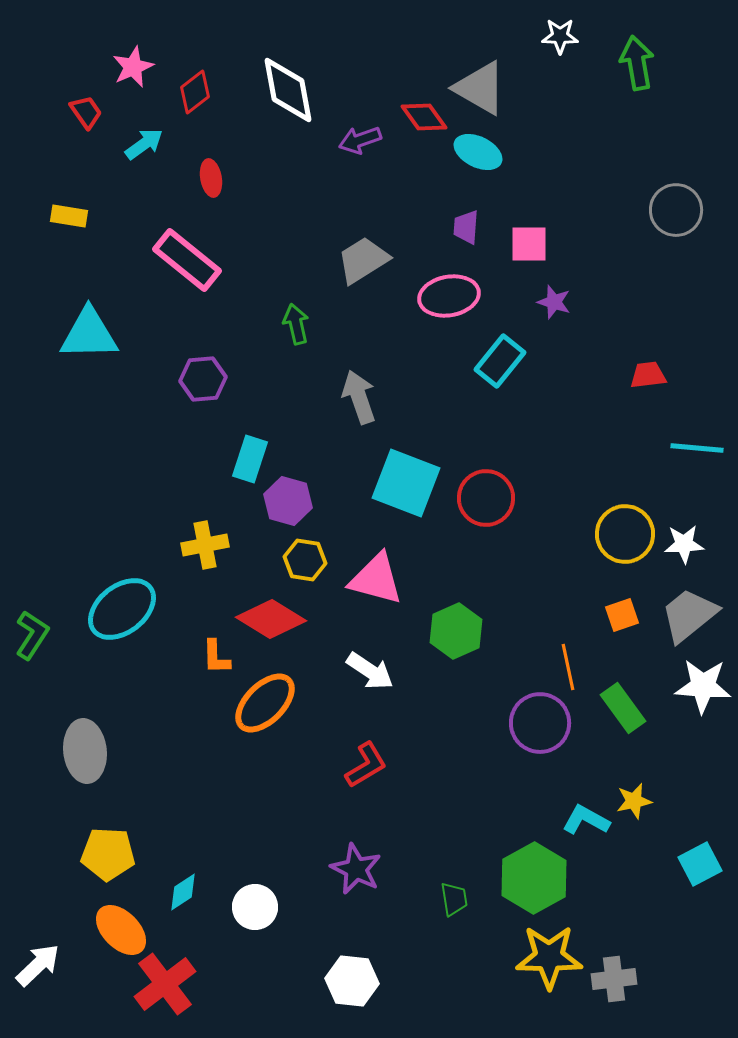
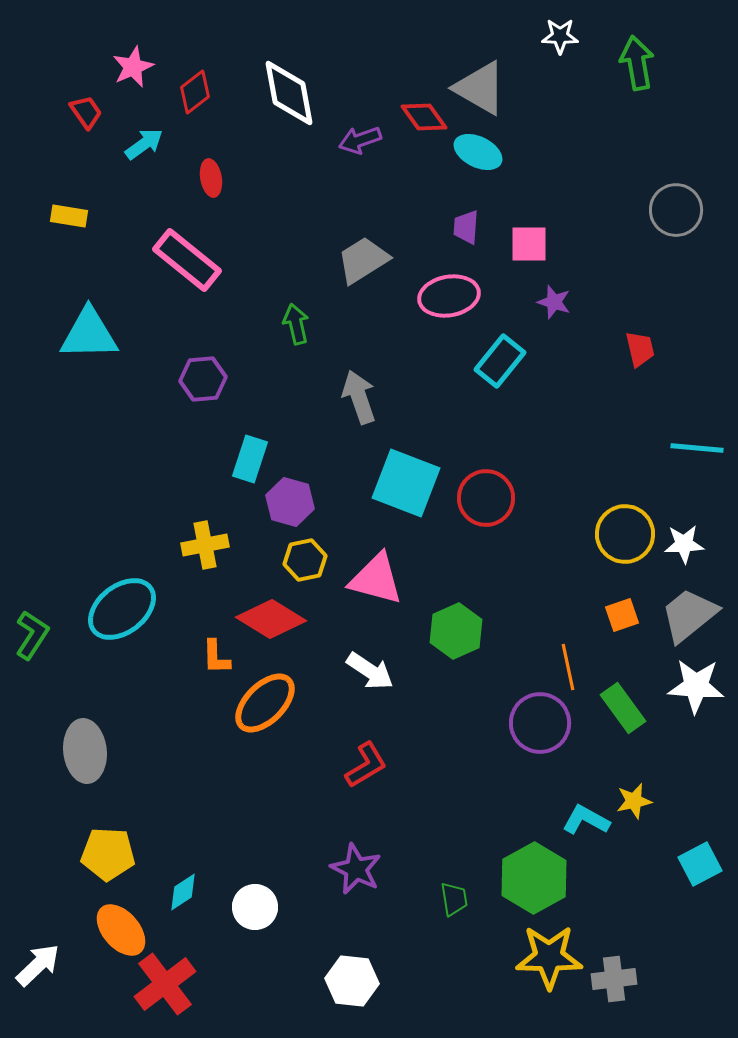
white diamond at (288, 90): moved 1 px right, 3 px down
red trapezoid at (648, 375): moved 8 px left, 26 px up; rotated 84 degrees clockwise
purple hexagon at (288, 501): moved 2 px right, 1 px down
yellow hexagon at (305, 560): rotated 21 degrees counterclockwise
white star at (703, 686): moved 7 px left
orange ellipse at (121, 930): rotated 4 degrees clockwise
